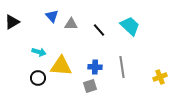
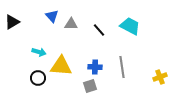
cyan trapezoid: rotated 15 degrees counterclockwise
